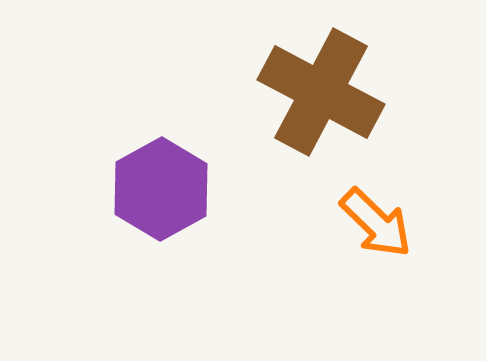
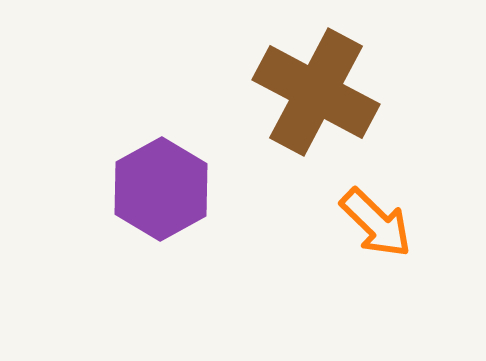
brown cross: moved 5 px left
